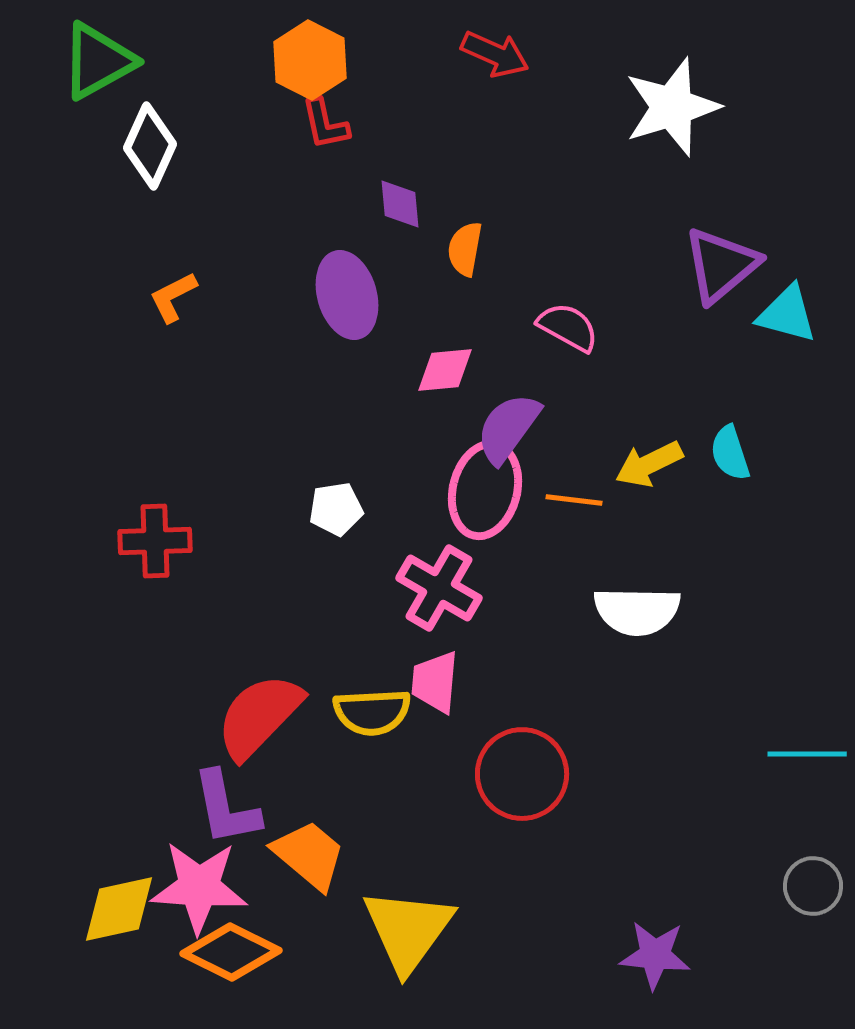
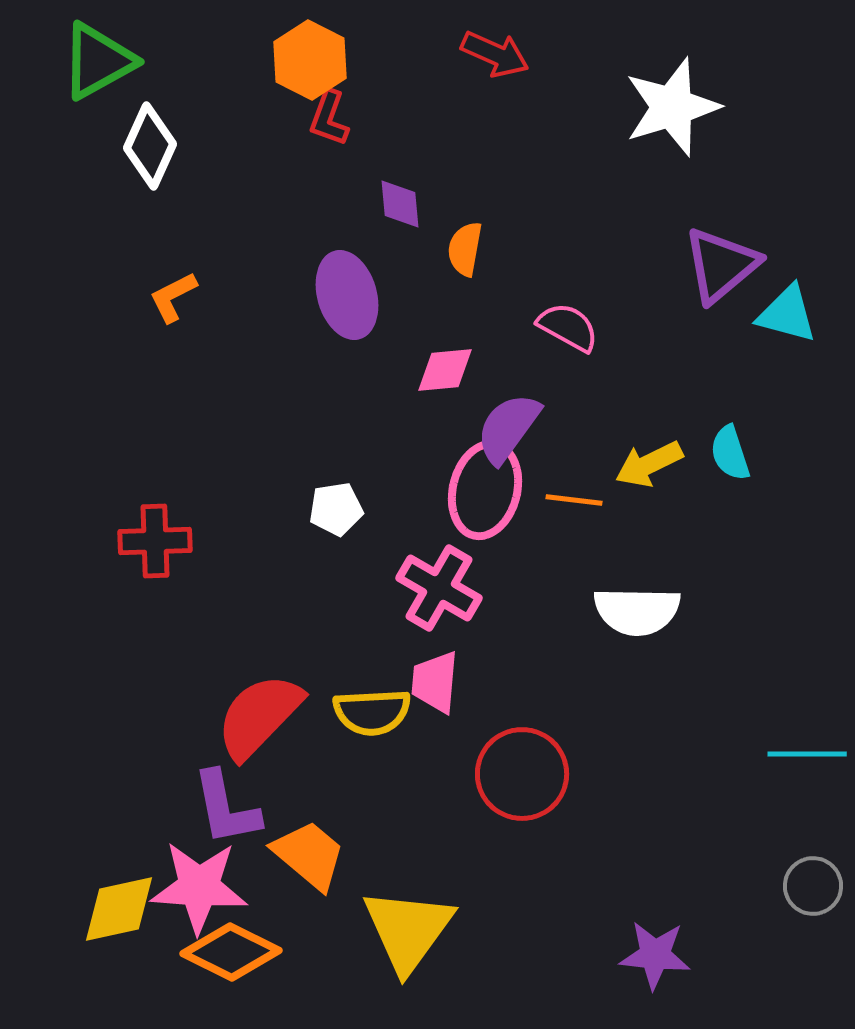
red L-shape: moved 4 px right, 6 px up; rotated 32 degrees clockwise
